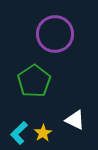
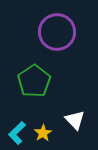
purple circle: moved 2 px right, 2 px up
white triangle: rotated 20 degrees clockwise
cyan L-shape: moved 2 px left
